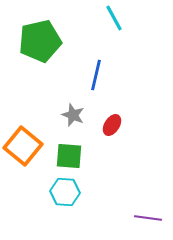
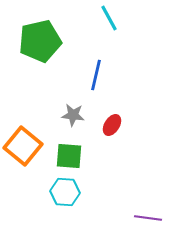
cyan line: moved 5 px left
gray star: rotated 15 degrees counterclockwise
